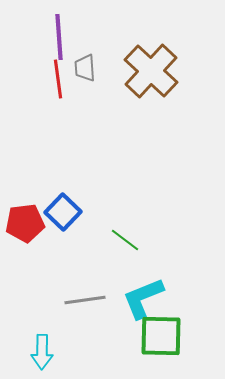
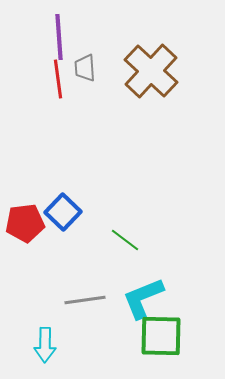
cyan arrow: moved 3 px right, 7 px up
